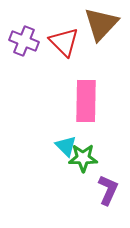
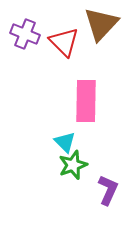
purple cross: moved 1 px right, 7 px up
cyan triangle: moved 1 px left, 4 px up
green star: moved 10 px left, 7 px down; rotated 20 degrees counterclockwise
